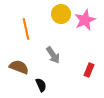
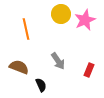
gray arrow: moved 5 px right, 6 px down
